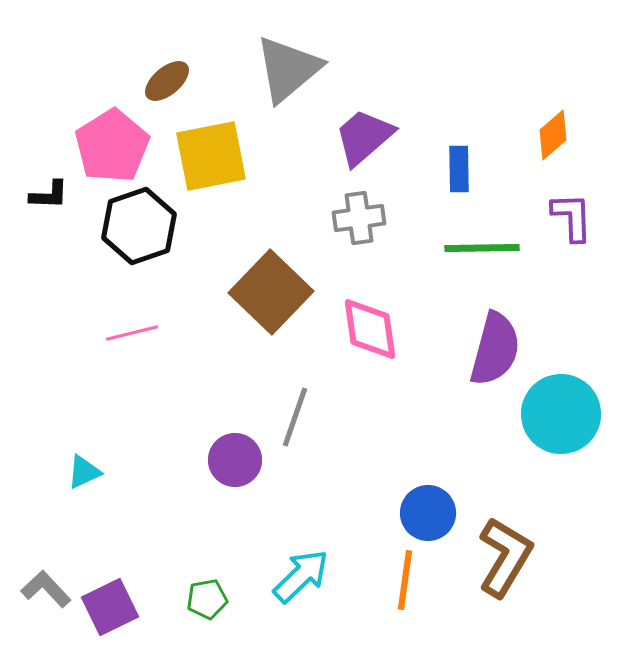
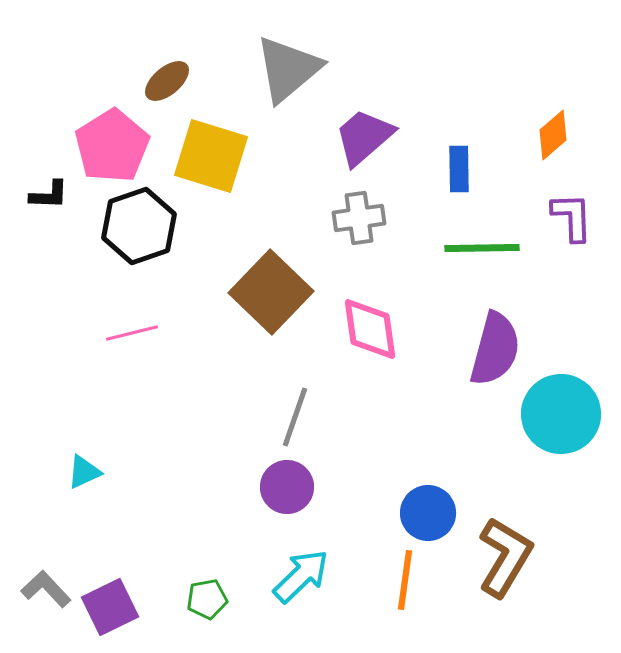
yellow square: rotated 28 degrees clockwise
purple circle: moved 52 px right, 27 px down
